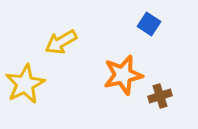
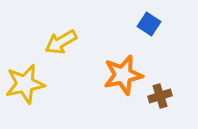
yellow star: rotated 15 degrees clockwise
